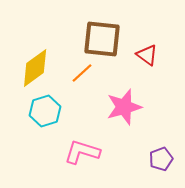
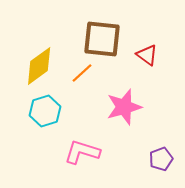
yellow diamond: moved 4 px right, 2 px up
